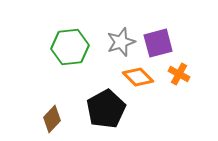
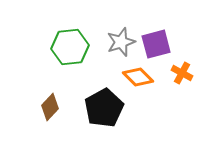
purple square: moved 2 px left, 1 px down
orange cross: moved 3 px right, 1 px up
black pentagon: moved 2 px left, 1 px up
brown diamond: moved 2 px left, 12 px up
